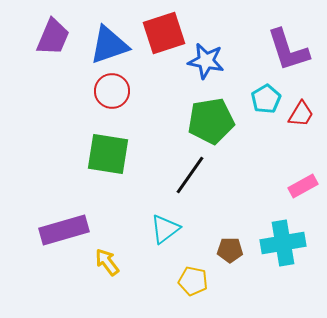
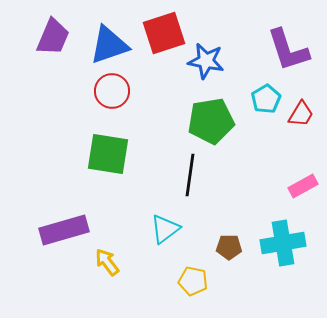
black line: rotated 27 degrees counterclockwise
brown pentagon: moved 1 px left, 3 px up
